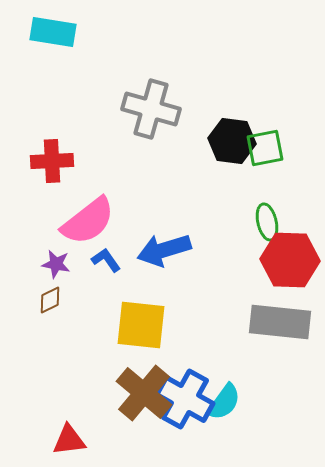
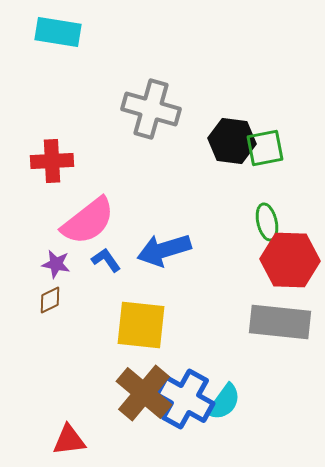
cyan rectangle: moved 5 px right
